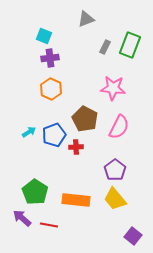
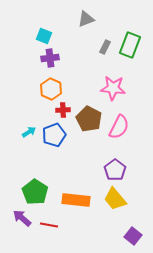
brown pentagon: moved 4 px right
red cross: moved 13 px left, 37 px up
